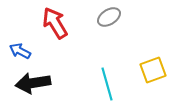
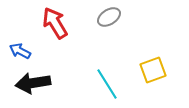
cyan line: rotated 16 degrees counterclockwise
